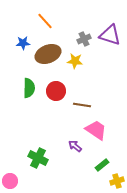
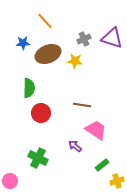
purple triangle: moved 2 px right, 3 px down
red circle: moved 15 px left, 22 px down
